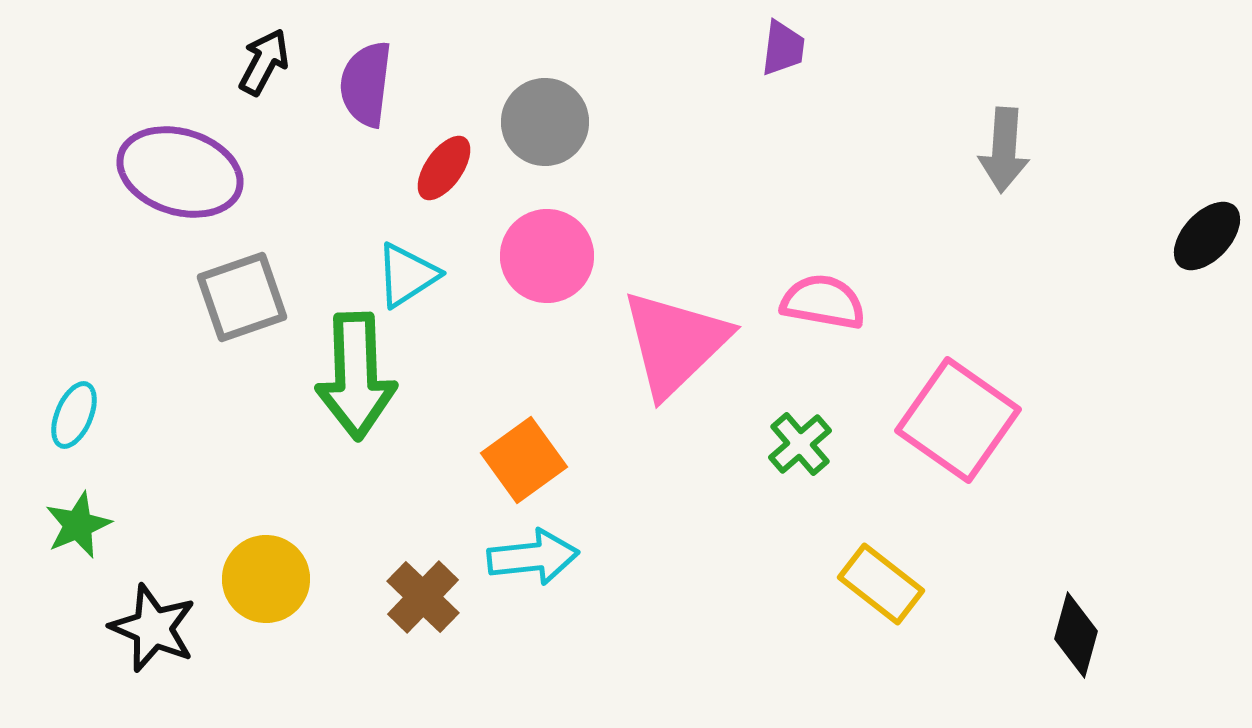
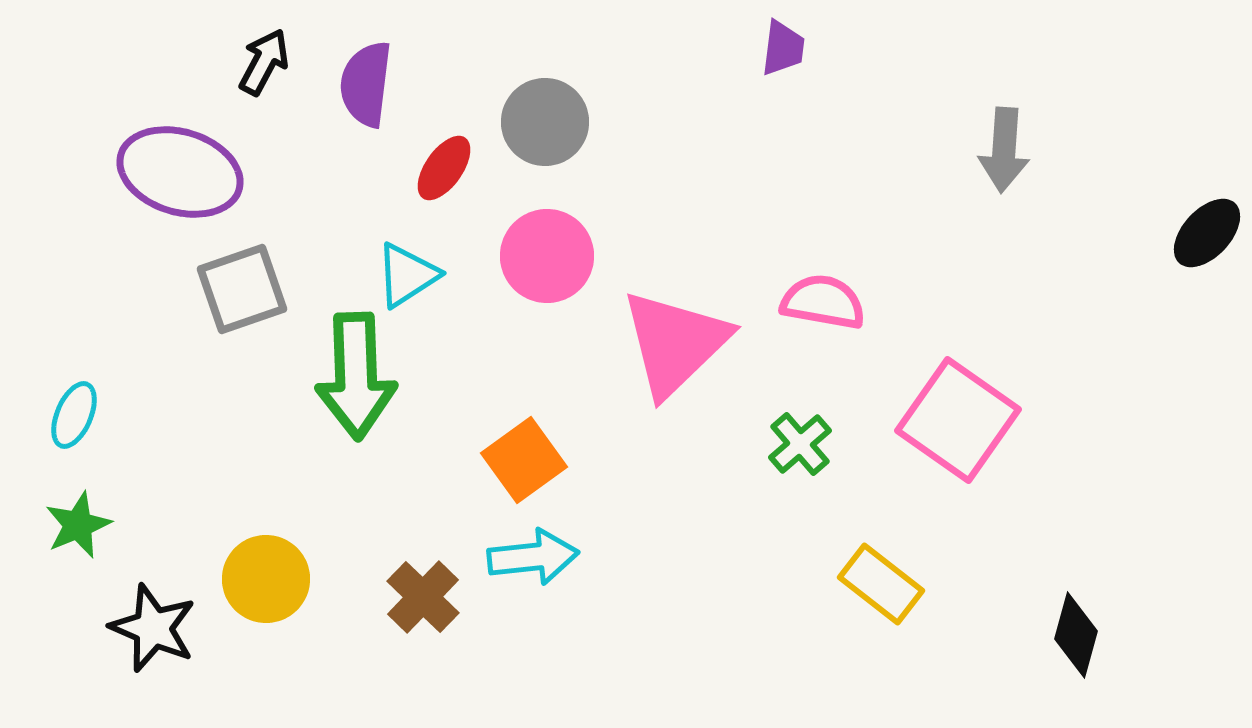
black ellipse: moved 3 px up
gray square: moved 8 px up
